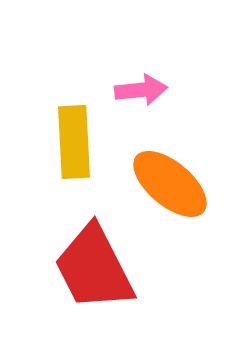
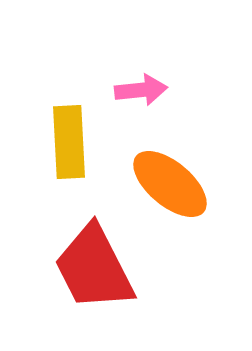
yellow rectangle: moved 5 px left
